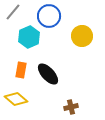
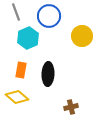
gray line: moved 3 px right; rotated 60 degrees counterclockwise
cyan hexagon: moved 1 px left, 1 px down
black ellipse: rotated 45 degrees clockwise
yellow diamond: moved 1 px right, 2 px up
